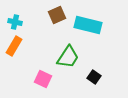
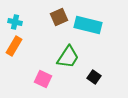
brown square: moved 2 px right, 2 px down
